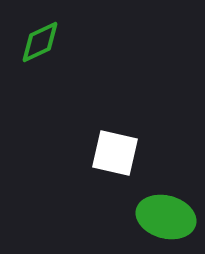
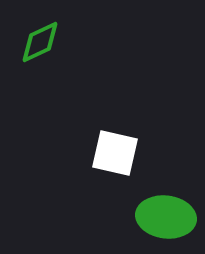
green ellipse: rotated 8 degrees counterclockwise
